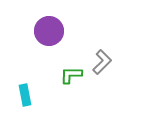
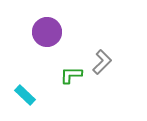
purple circle: moved 2 px left, 1 px down
cyan rectangle: rotated 35 degrees counterclockwise
